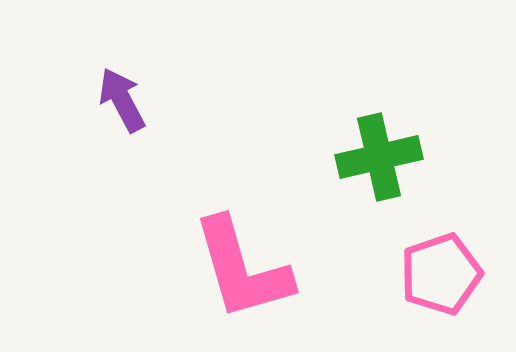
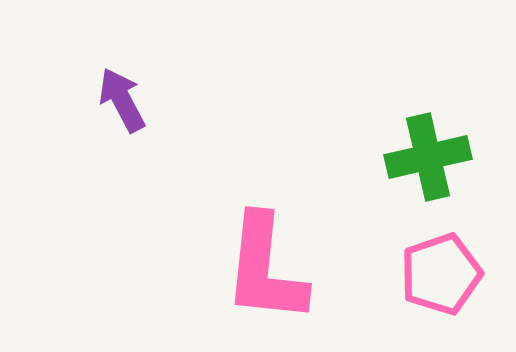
green cross: moved 49 px right
pink L-shape: moved 23 px right; rotated 22 degrees clockwise
